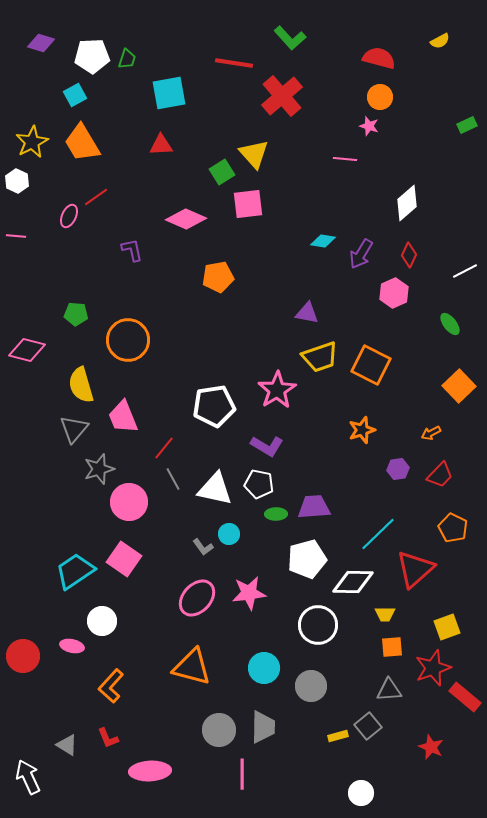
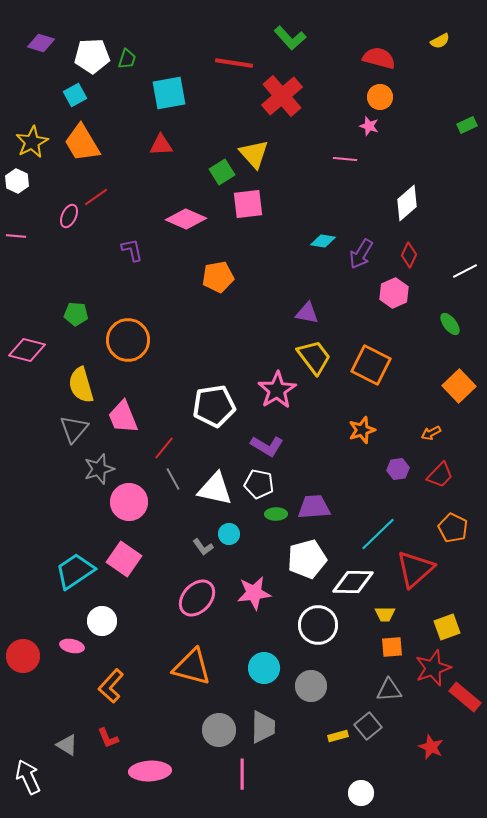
yellow trapezoid at (320, 357): moved 6 px left; rotated 108 degrees counterclockwise
pink star at (249, 593): moved 5 px right
